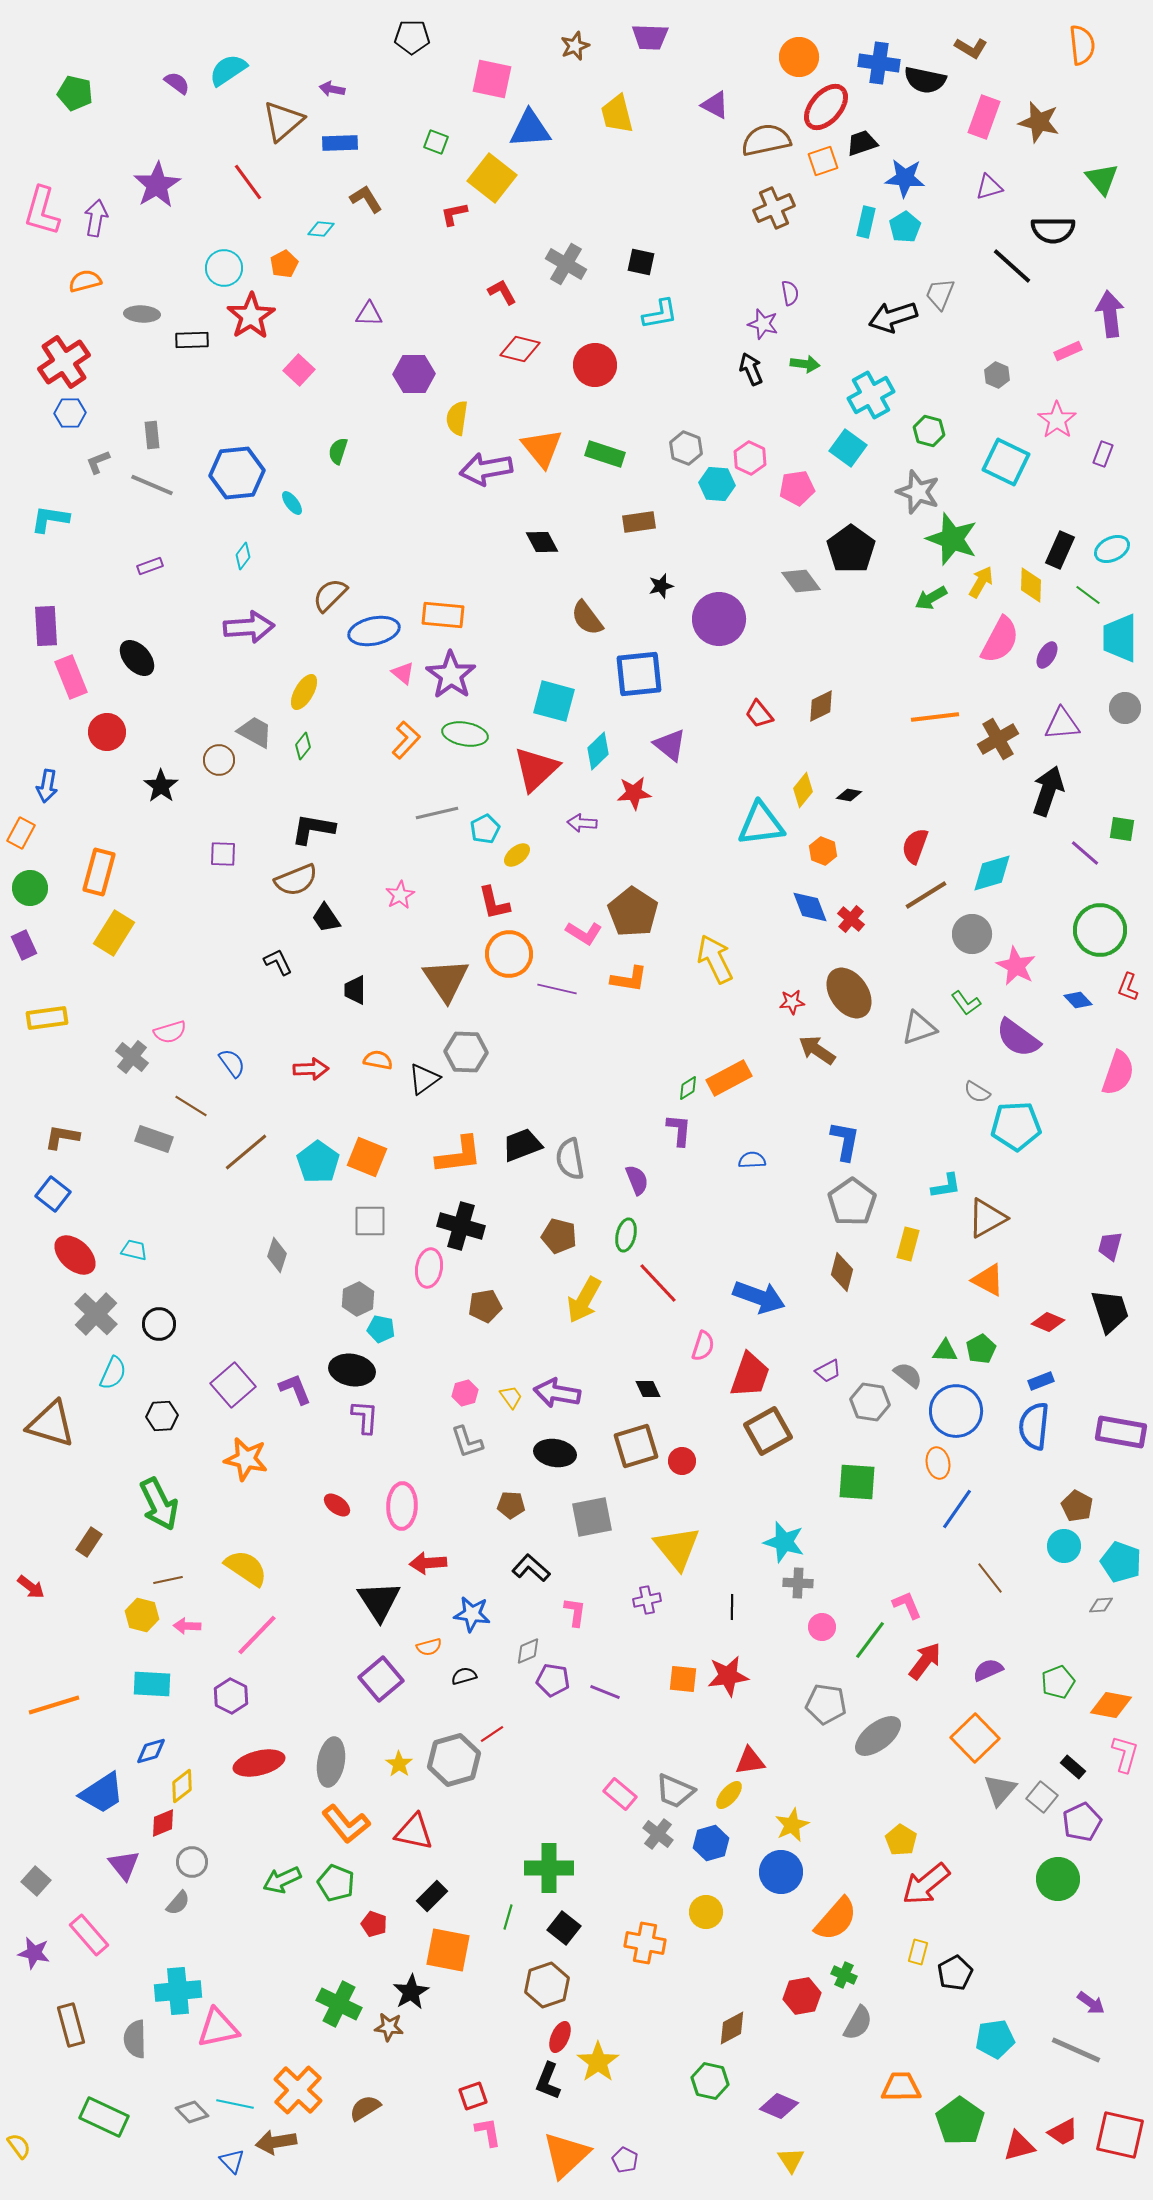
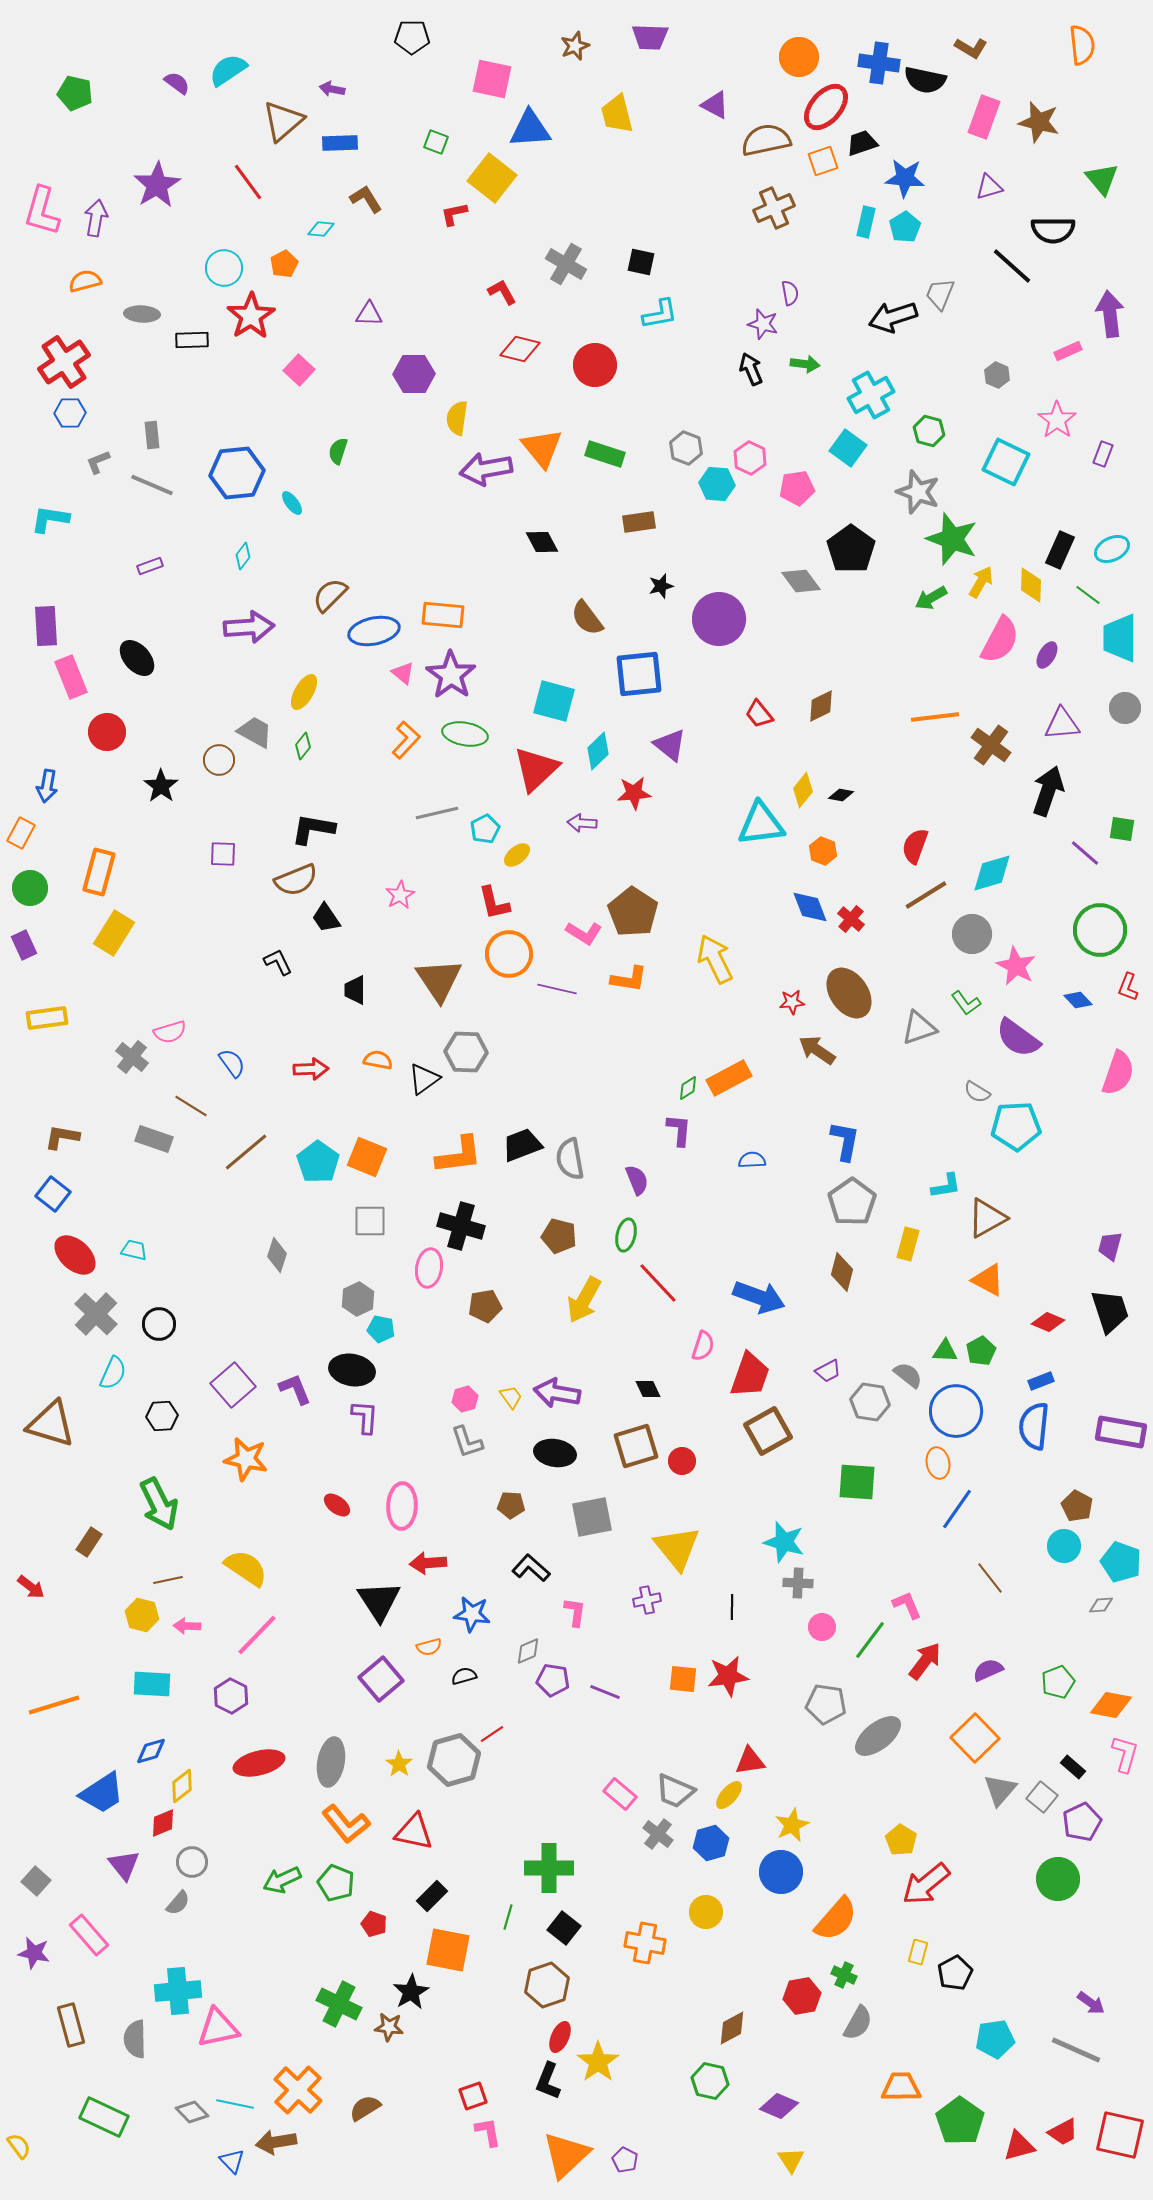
brown cross at (998, 739): moved 7 px left, 6 px down; rotated 24 degrees counterclockwise
black diamond at (849, 795): moved 8 px left
brown triangle at (446, 980): moved 7 px left
green pentagon at (981, 1349): moved 2 px down
pink hexagon at (465, 1393): moved 6 px down
